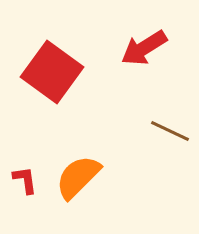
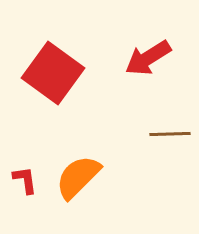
red arrow: moved 4 px right, 10 px down
red square: moved 1 px right, 1 px down
brown line: moved 3 px down; rotated 27 degrees counterclockwise
